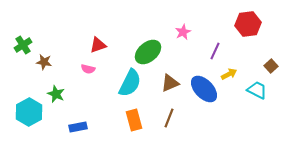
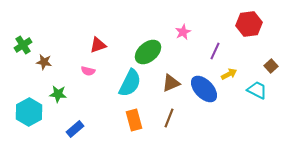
red hexagon: moved 1 px right
pink semicircle: moved 2 px down
brown triangle: moved 1 px right
green star: moved 2 px right; rotated 18 degrees counterclockwise
blue rectangle: moved 3 px left, 2 px down; rotated 30 degrees counterclockwise
